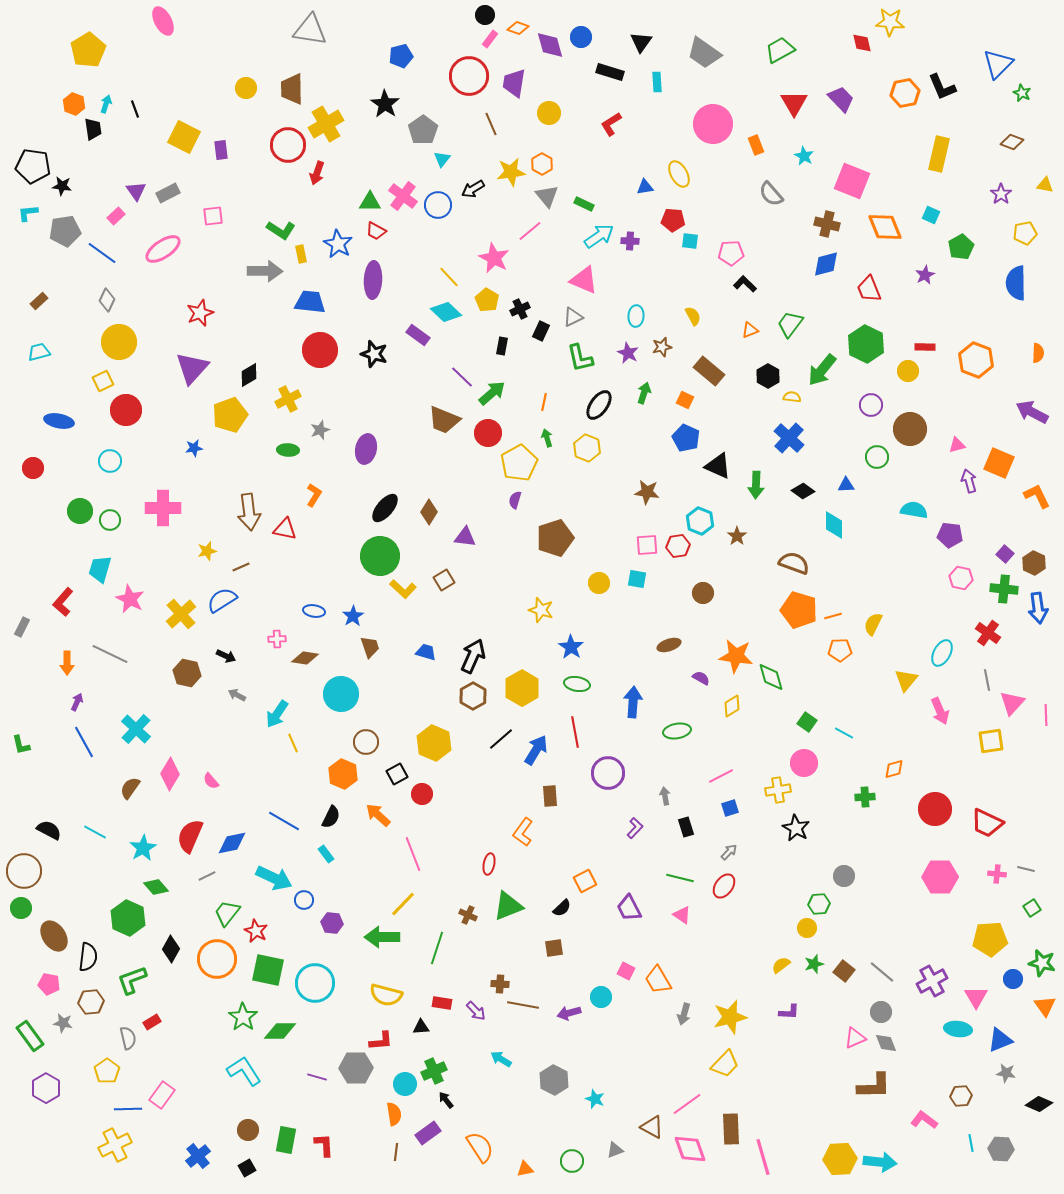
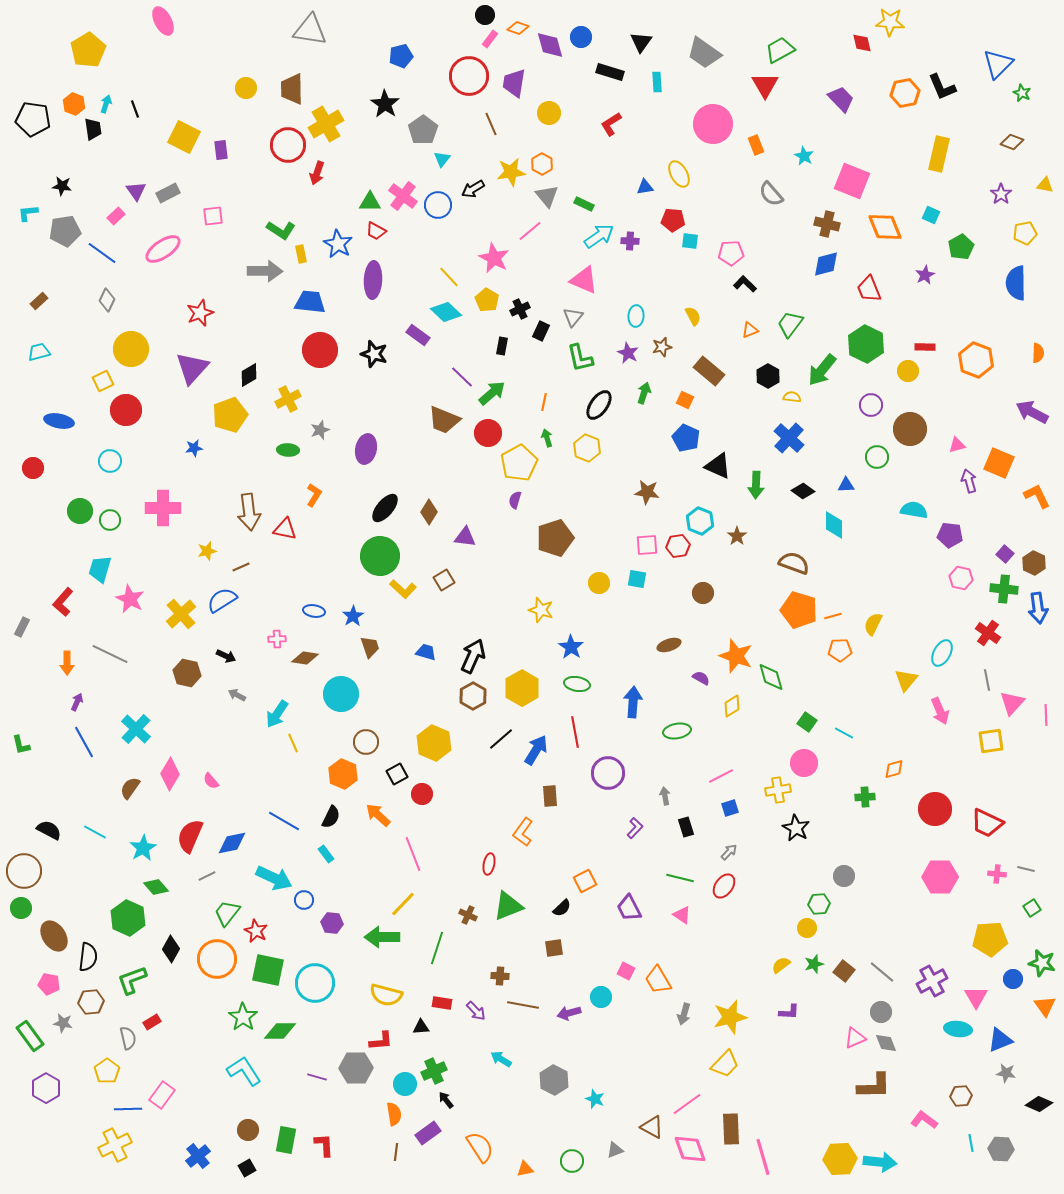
red triangle at (794, 103): moved 29 px left, 18 px up
black pentagon at (33, 166): moved 47 px up
gray triangle at (573, 317): rotated 25 degrees counterclockwise
yellow circle at (119, 342): moved 12 px right, 7 px down
orange star at (736, 656): rotated 12 degrees clockwise
brown cross at (500, 984): moved 8 px up
